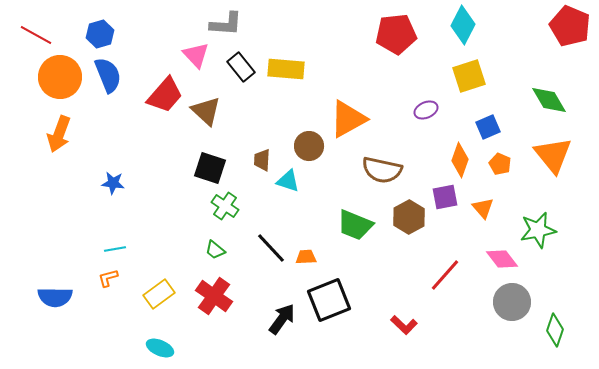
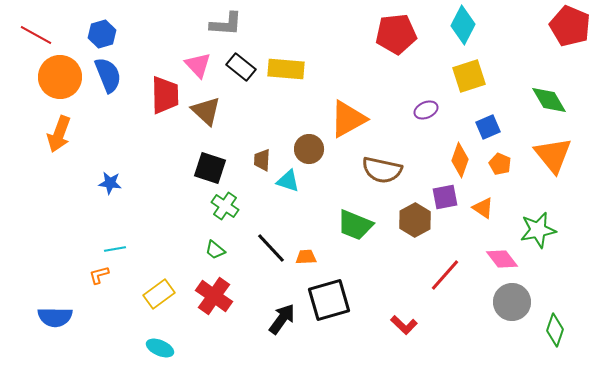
blue hexagon at (100, 34): moved 2 px right
pink triangle at (196, 55): moved 2 px right, 10 px down
black rectangle at (241, 67): rotated 12 degrees counterclockwise
red trapezoid at (165, 95): rotated 42 degrees counterclockwise
brown circle at (309, 146): moved 3 px down
blue star at (113, 183): moved 3 px left
orange triangle at (483, 208): rotated 15 degrees counterclockwise
brown hexagon at (409, 217): moved 6 px right, 3 px down
orange L-shape at (108, 278): moved 9 px left, 3 px up
blue semicircle at (55, 297): moved 20 px down
black square at (329, 300): rotated 6 degrees clockwise
